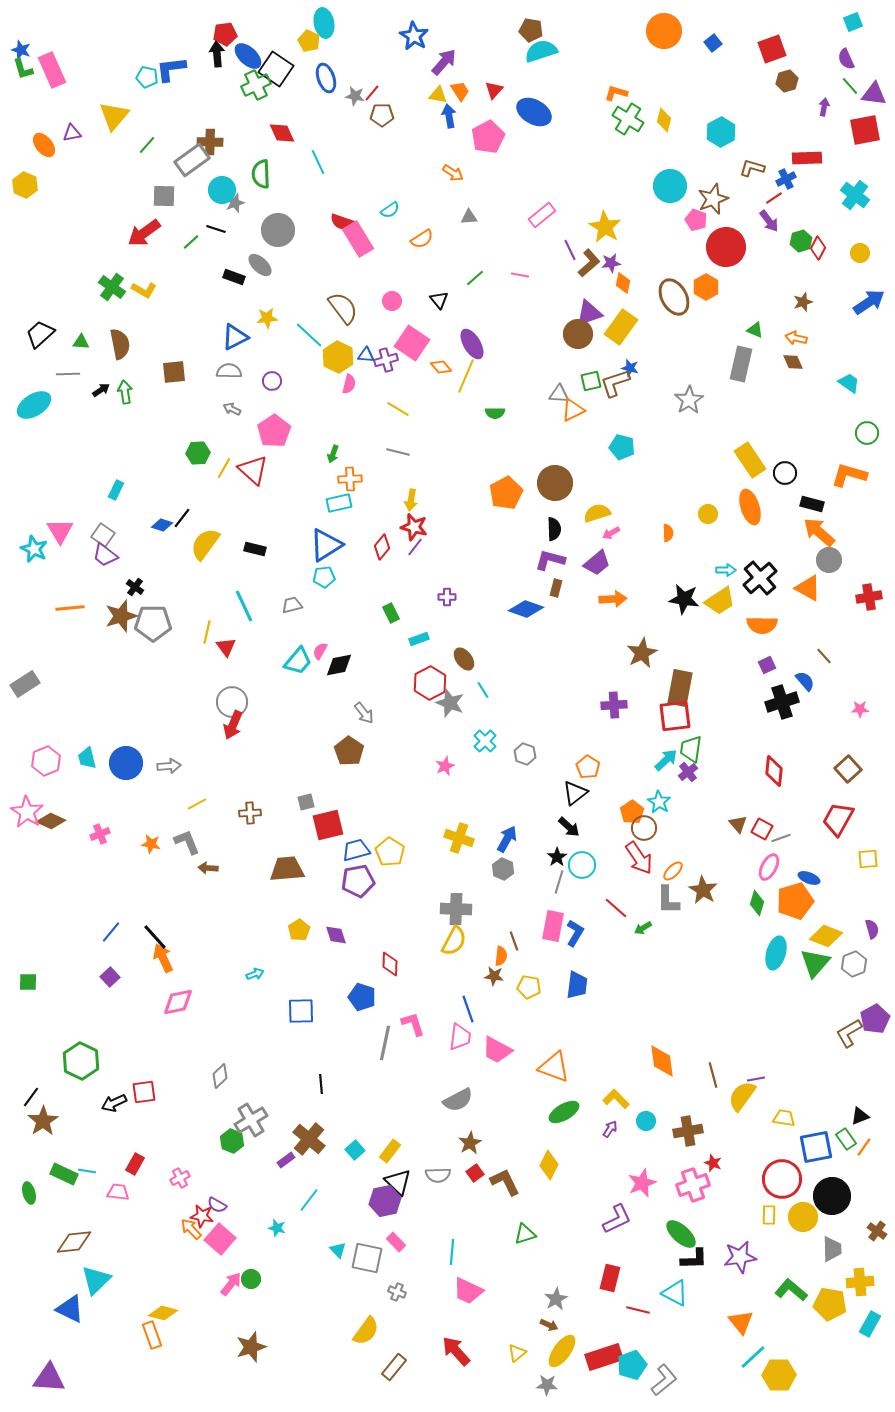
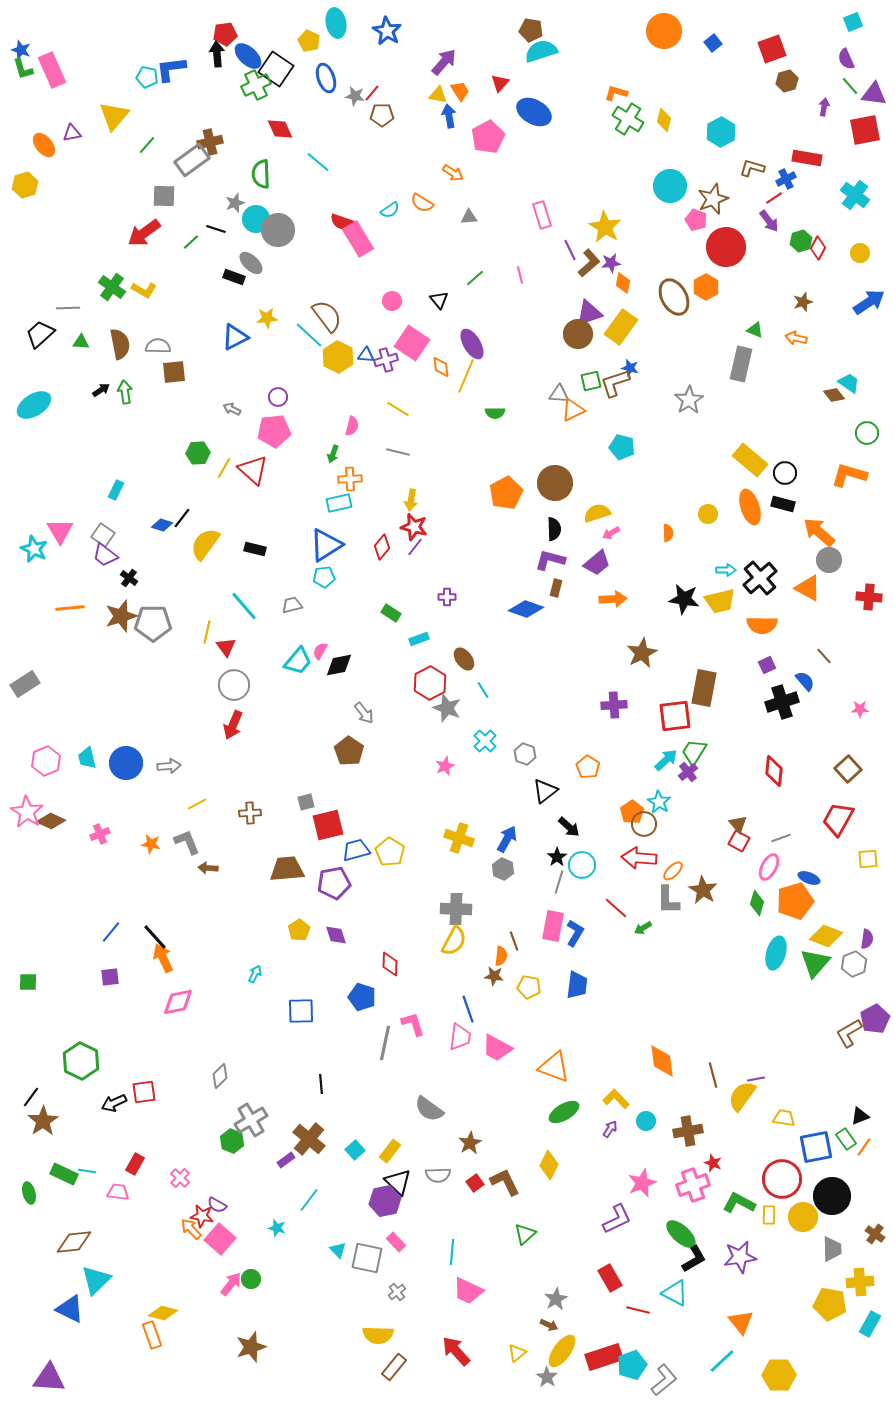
cyan ellipse at (324, 23): moved 12 px right
blue star at (414, 36): moved 27 px left, 5 px up
red triangle at (494, 90): moved 6 px right, 7 px up
red diamond at (282, 133): moved 2 px left, 4 px up
brown cross at (210, 142): rotated 15 degrees counterclockwise
red rectangle at (807, 158): rotated 12 degrees clockwise
cyan line at (318, 162): rotated 25 degrees counterclockwise
yellow hexagon at (25, 185): rotated 20 degrees clockwise
cyan circle at (222, 190): moved 34 px right, 29 px down
pink rectangle at (542, 215): rotated 68 degrees counterclockwise
orange semicircle at (422, 239): moved 36 px up; rotated 65 degrees clockwise
gray ellipse at (260, 265): moved 9 px left, 2 px up
pink line at (520, 275): rotated 66 degrees clockwise
brown semicircle at (343, 308): moved 16 px left, 8 px down
brown diamond at (793, 362): moved 41 px right, 33 px down; rotated 15 degrees counterclockwise
orange diamond at (441, 367): rotated 35 degrees clockwise
gray semicircle at (229, 371): moved 71 px left, 25 px up
gray line at (68, 374): moved 66 px up
purple circle at (272, 381): moved 6 px right, 16 px down
pink semicircle at (349, 384): moved 3 px right, 42 px down
pink pentagon at (274, 431): rotated 28 degrees clockwise
yellow rectangle at (750, 460): rotated 16 degrees counterclockwise
black rectangle at (812, 504): moved 29 px left
black cross at (135, 587): moved 6 px left, 9 px up
red cross at (869, 597): rotated 15 degrees clockwise
yellow trapezoid at (720, 601): rotated 20 degrees clockwise
cyan line at (244, 606): rotated 16 degrees counterclockwise
green rectangle at (391, 613): rotated 30 degrees counterclockwise
brown rectangle at (680, 688): moved 24 px right
gray circle at (232, 702): moved 2 px right, 17 px up
gray star at (450, 703): moved 3 px left, 5 px down
green trapezoid at (691, 749): moved 3 px right, 3 px down; rotated 24 degrees clockwise
black triangle at (575, 793): moved 30 px left, 2 px up
brown circle at (644, 828): moved 4 px up
red square at (762, 829): moved 23 px left, 12 px down
red arrow at (639, 858): rotated 128 degrees clockwise
purple pentagon at (358, 881): moved 24 px left, 2 px down
purple semicircle at (872, 929): moved 5 px left, 10 px down; rotated 24 degrees clockwise
cyan arrow at (255, 974): rotated 42 degrees counterclockwise
purple square at (110, 977): rotated 36 degrees clockwise
pink trapezoid at (497, 1050): moved 2 px up
gray semicircle at (458, 1100): moved 29 px left, 9 px down; rotated 64 degrees clockwise
red square at (475, 1173): moved 10 px down
pink cross at (180, 1178): rotated 18 degrees counterclockwise
brown cross at (877, 1231): moved 2 px left, 3 px down
green triangle at (525, 1234): rotated 25 degrees counterclockwise
black L-shape at (694, 1259): rotated 28 degrees counterclockwise
red rectangle at (610, 1278): rotated 44 degrees counterclockwise
green L-shape at (791, 1290): moved 52 px left, 87 px up; rotated 12 degrees counterclockwise
gray cross at (397, 1292): rotated 30 degrees clockwise
yellow semicircle at (366, 1331): moved 12 px right, 4 px down; rotated 56 degrees clockwise
cyan line at (753, 1357): moved 31 px left, 4 px down
gray star at (547, 1385): moved 8 px up; rotated 30 degrees clockwise
